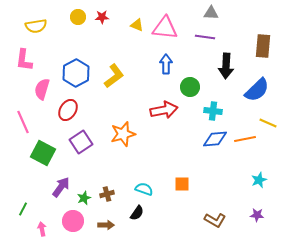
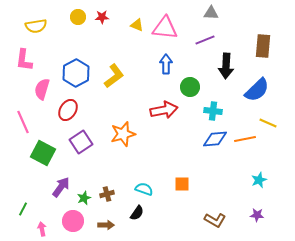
purple line: moved 3 px down; rotated 30 degrees counterclockwise
